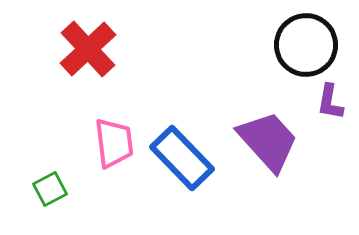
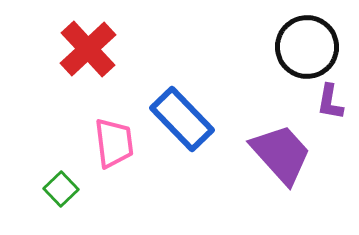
black circle: moved 1 px right, 2 px down
purple trapezoid: moved 13 px right, 13 px down
blue rectangle: moved 39 px up
green square: moved 11 px right; rotated 16 degrees counterclockwise
